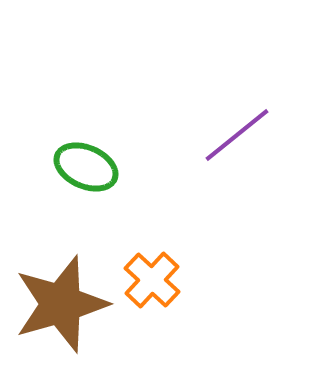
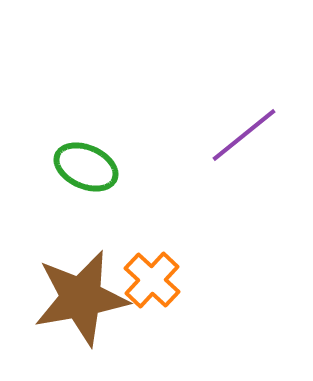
purple line: moved 7 px right
brown star: moved 20 px right, 6 px up; rotated 6 degrees clockwise
